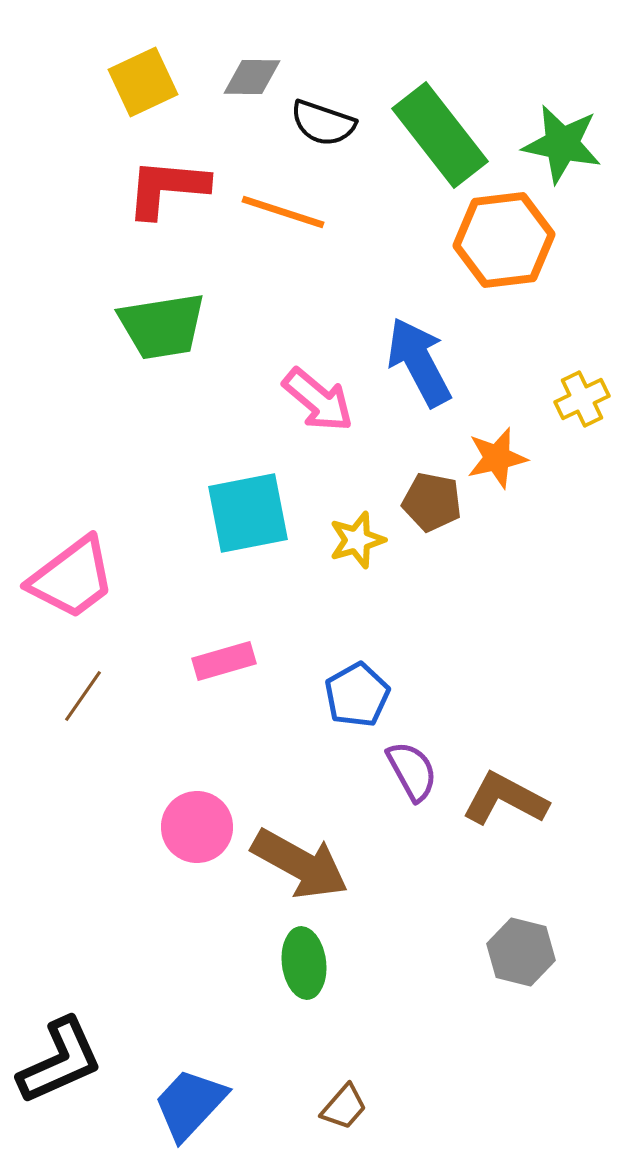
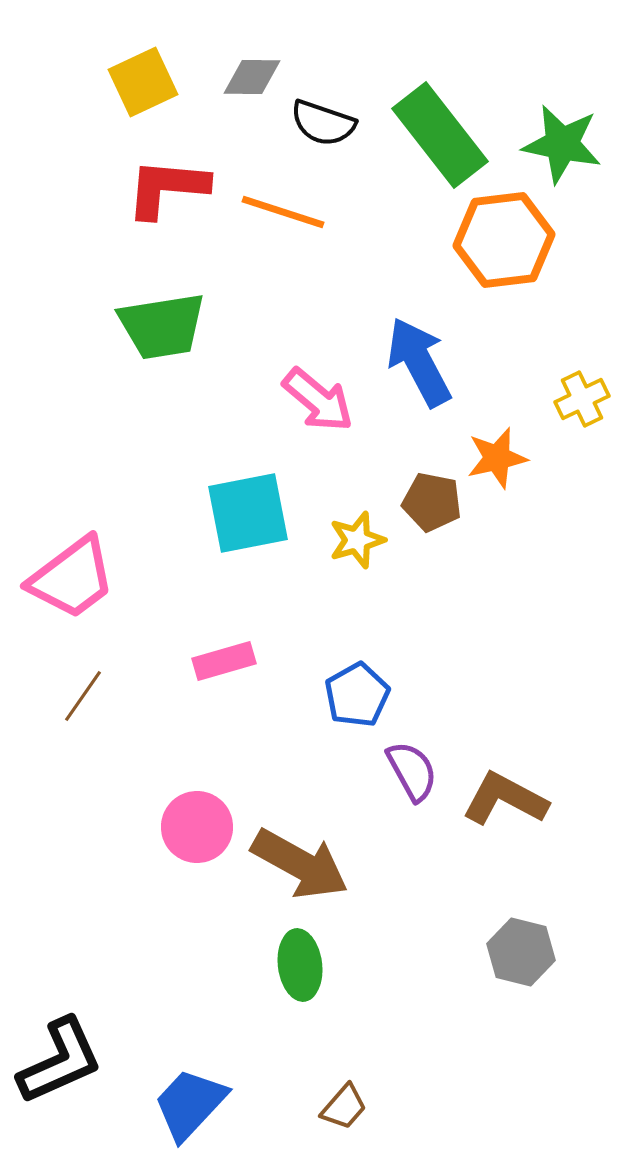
green ellipse: moved 4 px left, 2 px down
